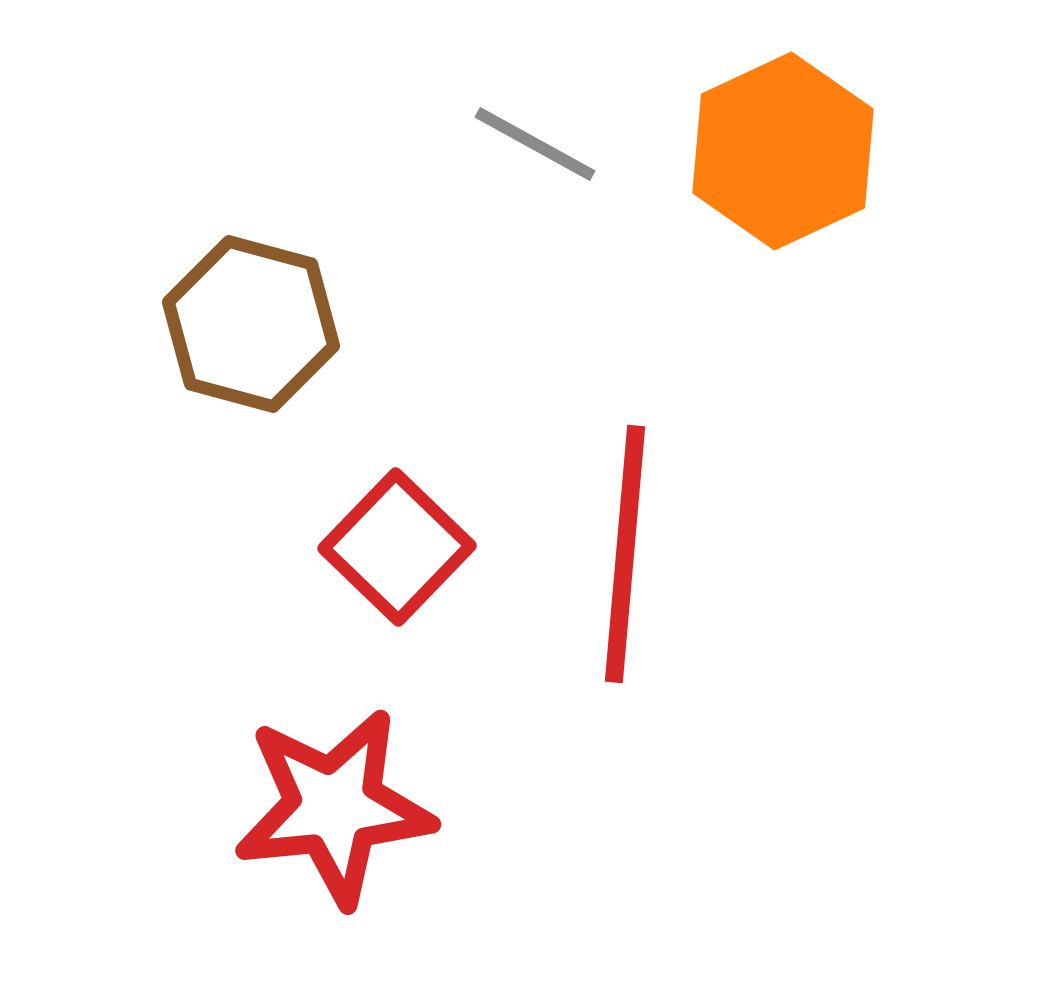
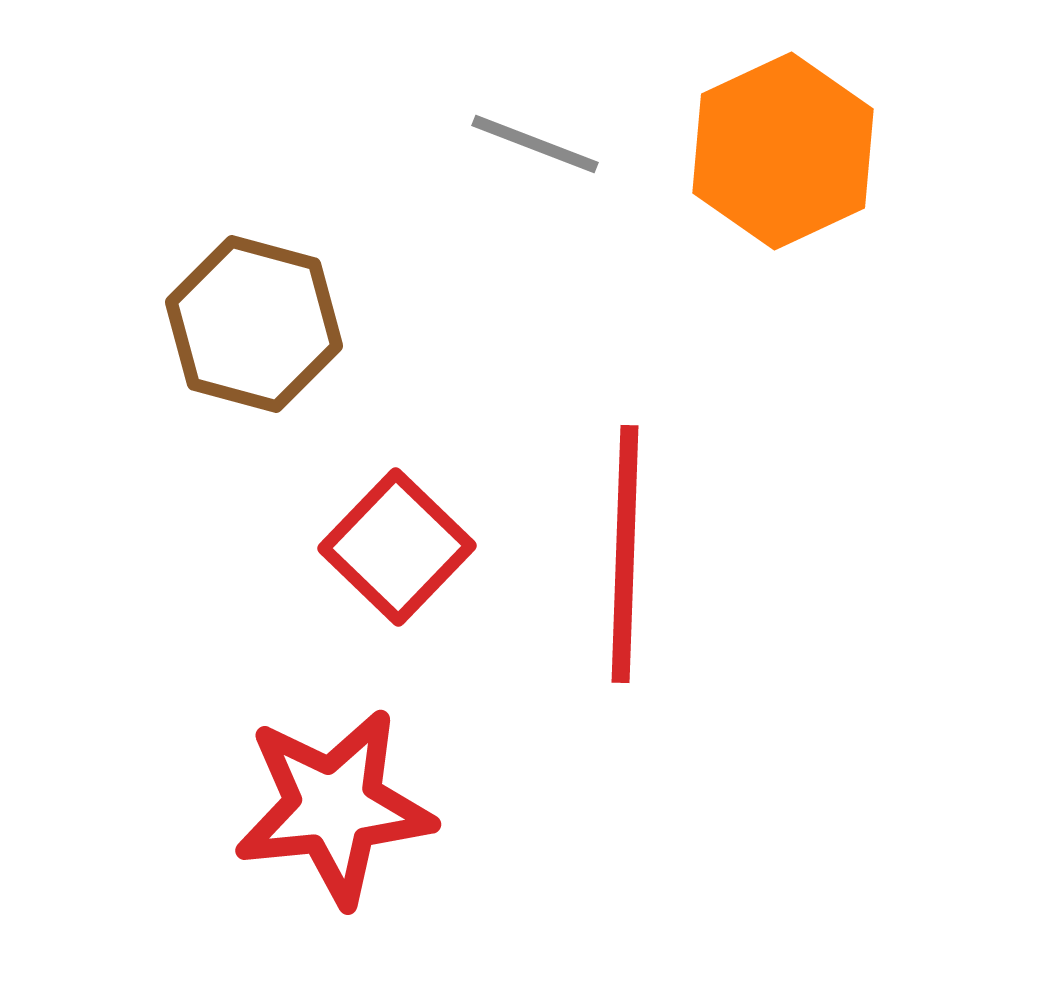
gray line: rotated 8 degrees counterclockwise
brown hexagon: moved 3 px right
red line: rotated 3 degrees counterclockwise
